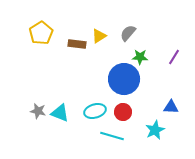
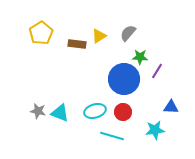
purple line: moved 17 px left, 14 px down
cyan star: rotated 18 degrees clockwise
